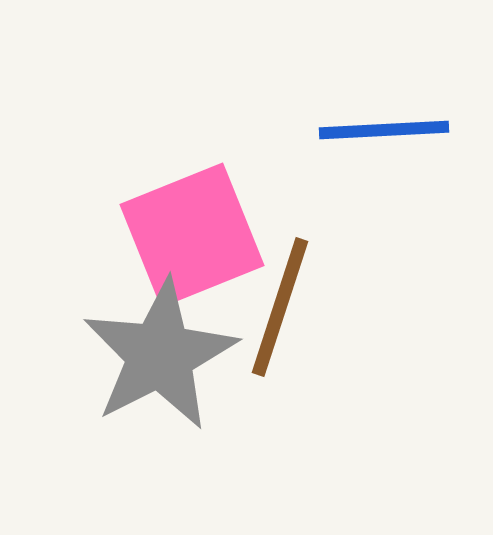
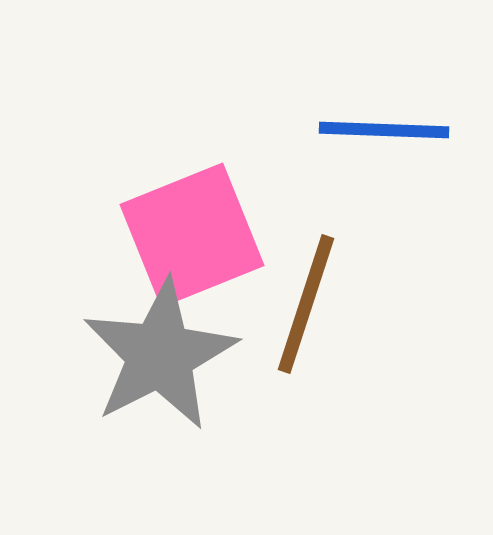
blue line: rotated 5 degrees clockwise
brown line: moved 26 px right, 3 px up
